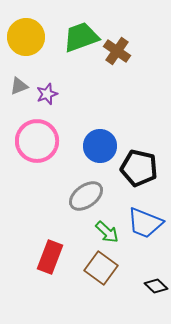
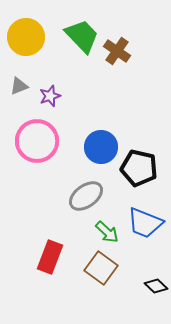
green trapezoid: moved 1 px right, 1 px up; rotated 66 degrees clockwise
purple star: moved 3 px right, 2 px down
blue circle: moved 1 px right, 1 px down
